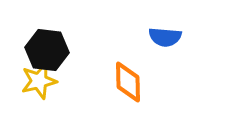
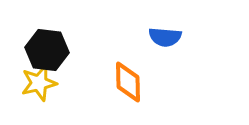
yellow star: moved 2 px down
